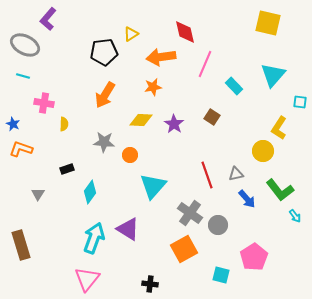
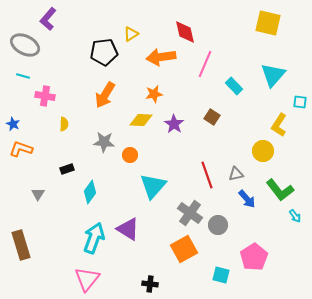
orange star at (153, 87): moved 1 px right, 7 px down
pink cross at (44, 103): moved 1 px right, 7 px up
yellow L-shape at (279, 128): moved 3 px up
